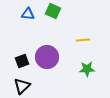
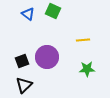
blue triangle: rotated 32 degrees clockwise
black triangle: moved 2 px right, 1 px up
